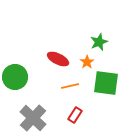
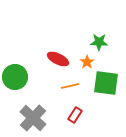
green star: rotated 24 degrees clockwise
